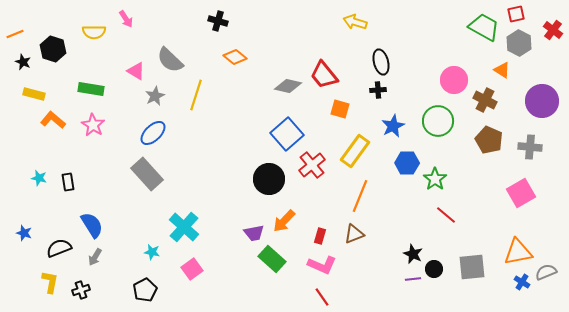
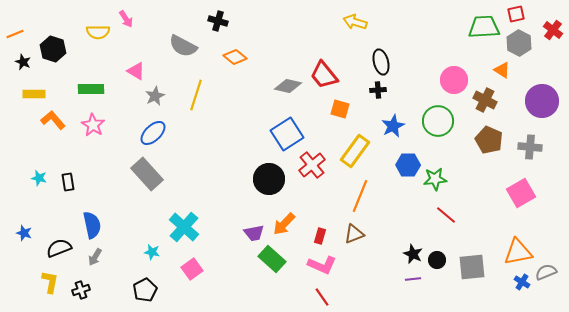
green trapezoid at (484, 27): rotated 32 degrees counterclockwise
yellow semicircle at (94, 32): moved 4 px right
gray semicircle at (170, 60): moved 13 px right, 14 px up; rotated 16 degrees counterclockwise
green rectangle at (91, 89): rotated 10 degrees counterclockwise
yellow rectangle at (34, 94): rotated 15 degrees counterclockwise
orange L-shape at (53, 120): rotated 10 degrees clockwise
blue square at (287, 134): rotated 8 degrees clockwise
blue hexagon at (407, 163): moved 1 px right, 2 px down
green star at (435, 179): rotated 30 degrees clockwise
orange arrow at (284, 221): moved 3 px down
blue semicircle at (92, 225): rotated 20 degrees clockwise
black circle at (434, 269): moved 3 px right, 9 px up
